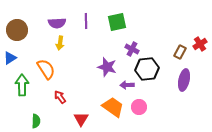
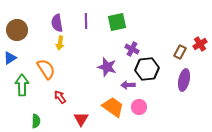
purple semicircle: rotated 84 degrees clockwise
purple arrow: moved 1 px right
